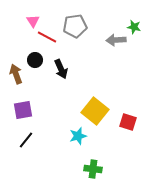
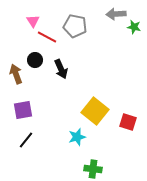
gray pentagon: rotated 20 degrees clockwise
gray arrow: moved 26 px up
cyan star: moved 1 px left, 1 px down
